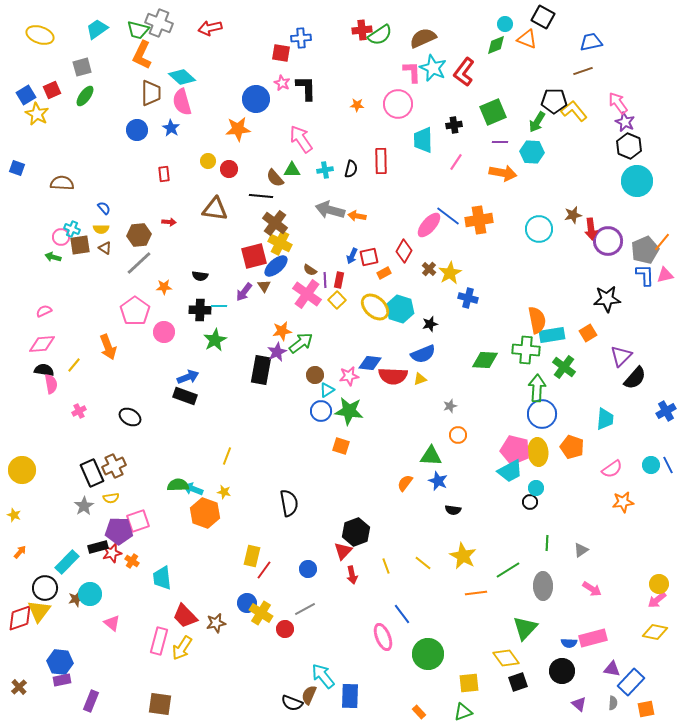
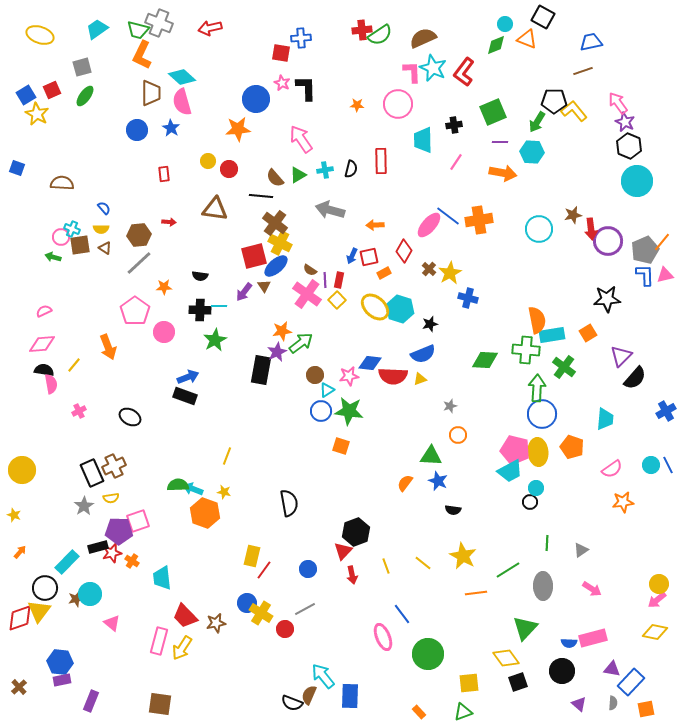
green triangle at (292, 170): moved 6 px right, 5 px down; rotated 30 degrees counterclockwise
orange arrow at (357, 216): moved 18 px right, 9 px down; rotated 12 degrees counterclockwise
